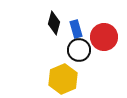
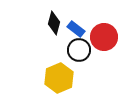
blue rectangle: rotated 36 degrees counterclockwise
yellow hexagon: moved 4 px left, 1 px up
